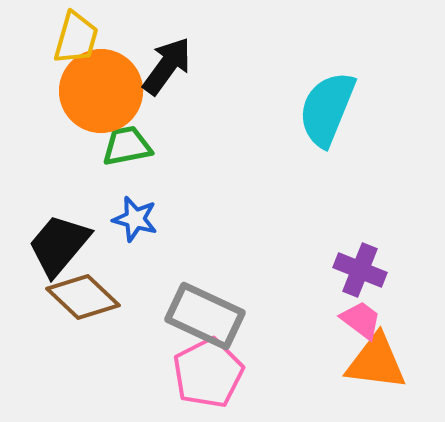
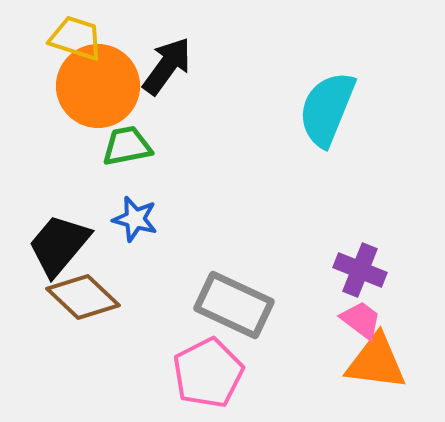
yellow trapezoid: rotated 88 degrees counterclockwise
orange circle: moved 3 px left, 5 px up
gray rectangle: moved 29 px right, 11 px up
